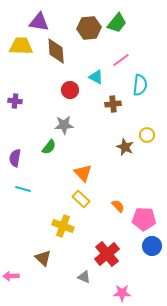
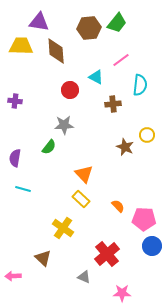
orange triangle: moved 1 px right, 1 px down
yellow cross: moved 2 px down; rotated 15 degrees clockwise
pink arrow: moved 2 px right
